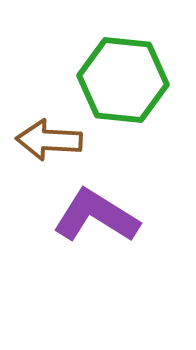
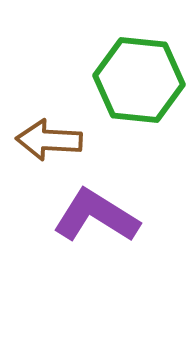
green hexagon: moved 16 px right
